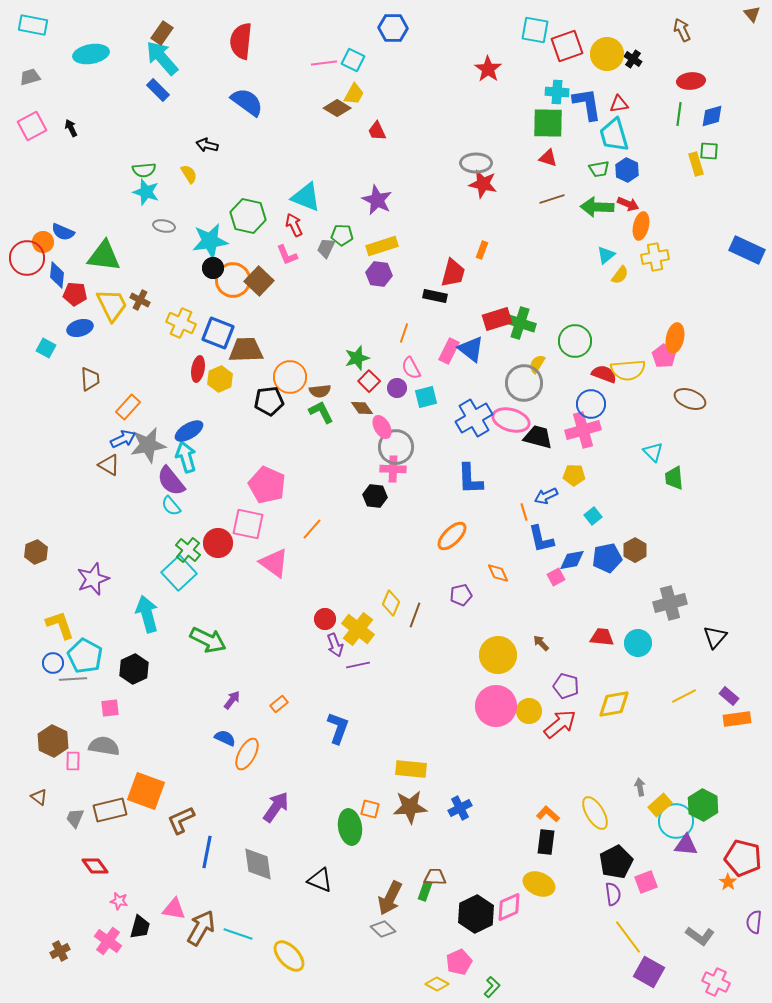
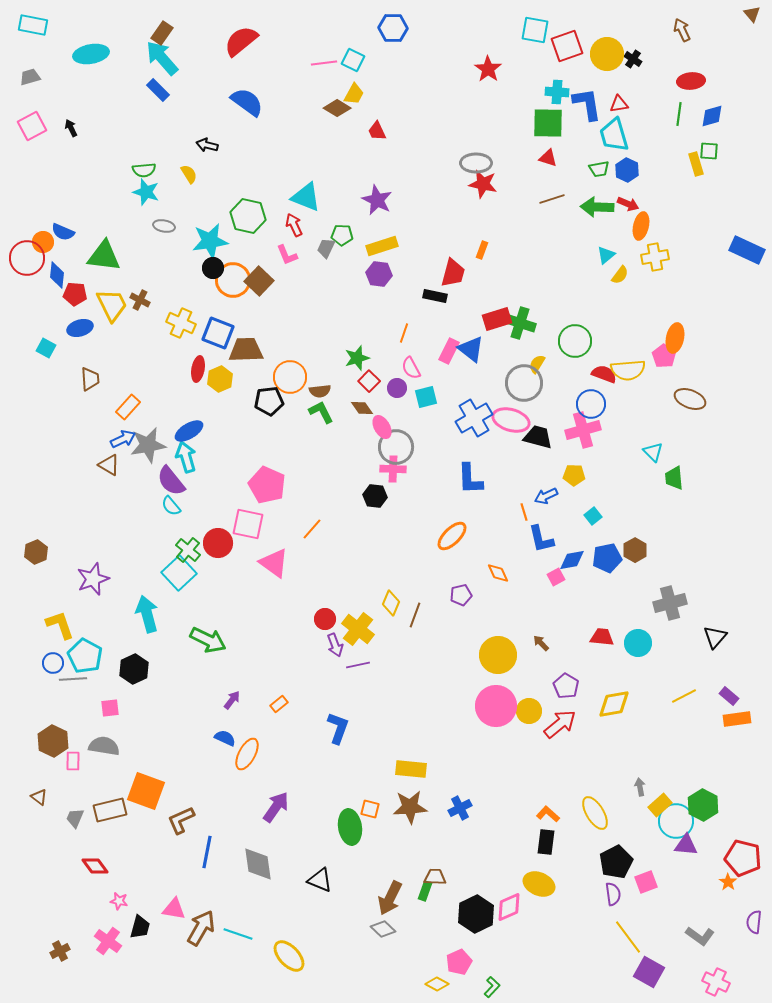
red semicircle at (241, 41): rotated 45 degrees clockwise
purple pentagon at (566, 686): rotated 15 degrees clockwise
